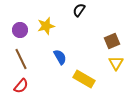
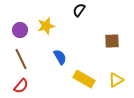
brown square: rotated 21 degrees clockwise
yellow triangle: moved 17 px down; rotated 28 degrees clockwise
